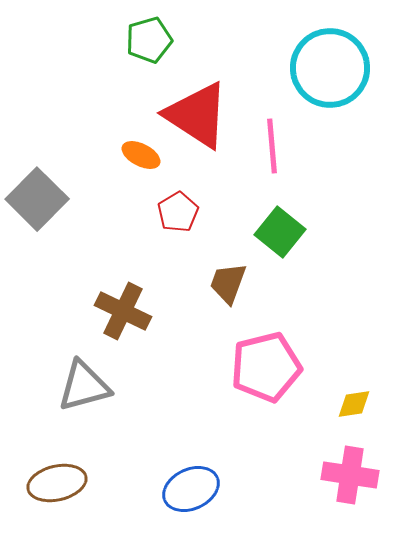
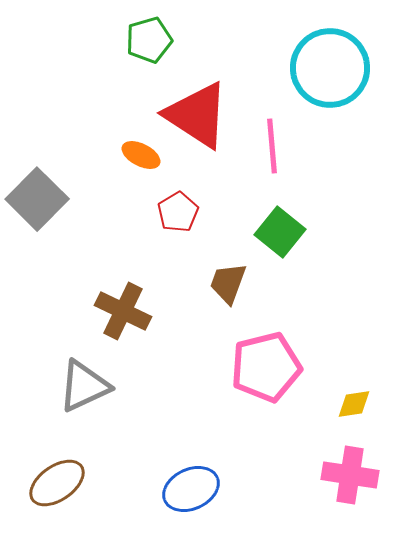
gray triangle: rotated 10 degrees counterclockwise
brown ellipse: rotated 22 degrees counterclockwise
